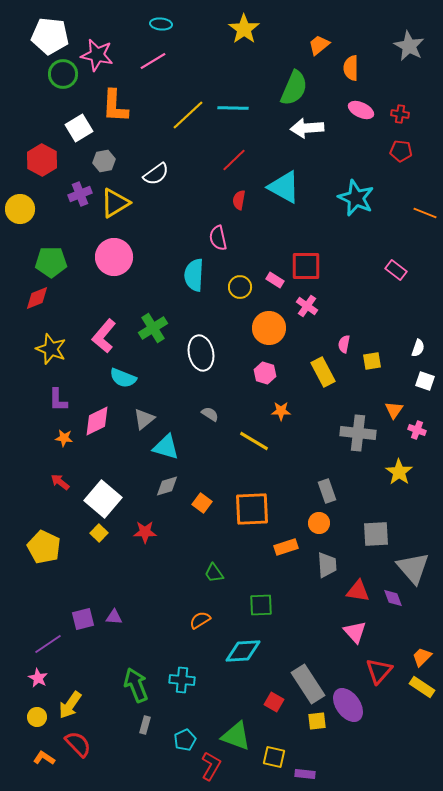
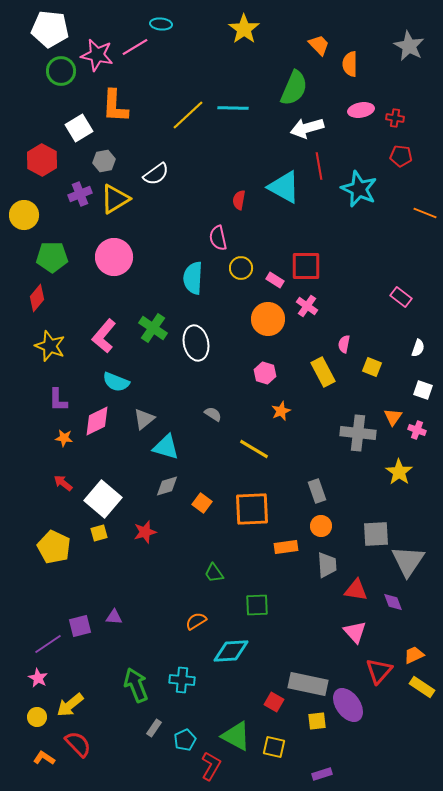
white pentagon at (50, 36): moved 7 px up
orange trapezoid at (319, 45): rotated 85 degrees clockwise
pink line at (153, 61): moved 18 px left, 14 px up
orange semicircle at (351, 68): moved 1 px left, 4 px up
green circle at (63, 74): moved 2 px left, 3 px up
pink ellipse at (361, 110): rotated 35 degrees counterclockwise
red cross at (400, 114): moved 5 px left, 4 px down
white arrow at (307, 128): rotated 12 degrees counterclockwise
red pentagon at (401, 151): moved 5 px down
red line at (234, 160): moved 85 px right, 6 px down; rotated 56 degrees counterclockwise
cyan star at (356, 198): moved 3 px right, 9 px up
yellow triangle at (115, 203): moved 4 px up
yellow circle at (20, 209): moved 4 px right, 6 px down
green pentagon at (51, 262): moved 1 px right, 5 px up
pink rectangle at (396, 270): moved 5 px right, 27 px down
cyan semicircle at (194, 275): moved 1 px left, 3 px down
yellow circle at (240, 287): moved 1 px right, 19 px up
red diamond at (37, 298): rotated 28 degrees counterclockwise
green cross at (153, 328): rotated 24 degrees counterclockwise
orange circle at (269, 328): moved 1 px left, 9 px up
yellow star at (51, 349): moved 1 px left, 3 px up
white ellipse at (201, 353): moved 5 px left, 10 px up
yellow square at (372, 361): moved 6 px down; rotated 30 degrees clockwise
cyan semicircle at (123, 378): moved 7 px left, 4 px down
white square at (425, 381): moved 2 px left, 9 px down
orange triangle at (394, 410): moved 1 px left, 7 px down
orange star at (281, 411): rotated 24 degrees counterclockwise
gray semicircle at (210, 414): moved 3 px right
yellow line at (254, 441): moved 8 px down
red arrow at (60, 482): moved 3 px right, 1 px down
gray rectangle at (327, 491): moved 10 px left
orange circle at (319, 523): moved 2 px right, 3 px down
red star at (145, 532): rotated 15 degrees counterclockwise
yellow square at (99, 533): rotated 30 degrees clockwise
yellow pentagon at (44, 547): moved 10 px right
orange rectangle at (286, 547): rotated 10 degrees clockwise
gray triangle at (413, 568): moved 5 px left, 7 px up; rotated 15 degrees clockwise
red triangle at (358, 591): moved 2 px left, 1 px up
purple diamond at (393, 598): moved 4 px down
green square at (261, 605): moved 4 px left
purple square at (83, 619): moved 3 px left, 7 px down
orange semicircle at (200, 620): moved 4 px left, 1 px down
cyan diamond at (243, 651): moved 12 px left
orange trapezoid at (422, 657): moved 8 px left, 2 px up; rotated 20 degrees clockwise
gray rectangle at (308, 684): rotated 45 degrees counterclockwise
yellow arrow at (70, 705): rotated 16 degrees clockwise
gray rectangle at (145, 725): moved 9 px right, 3 px down; rotated 18 degrees clockwise
green triangle at (236, 736): rotated 8 degrees clockwise
yellow square at (274, 757): moved 10 px up
purple rectangle at (305, 774): moved 17 px right; rotated 24 degrees counterclockwise
